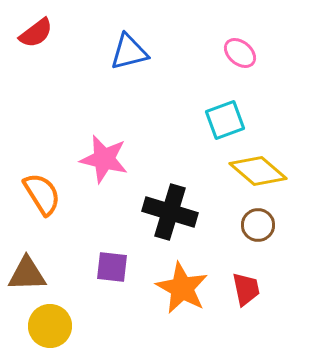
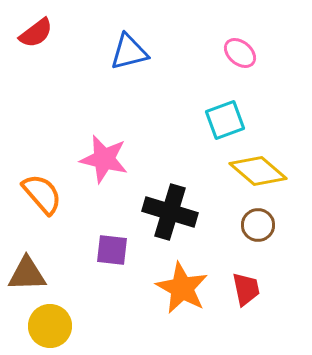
orange semicircle: rotated 9 degrees counterclockwise
purple square: moved 17 px up
